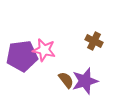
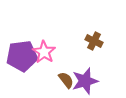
pink star: moved 2 px down; rotated 20 degrees clockwise
